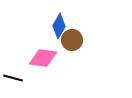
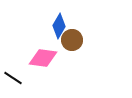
black line: rotated 18 degrees clockwise
